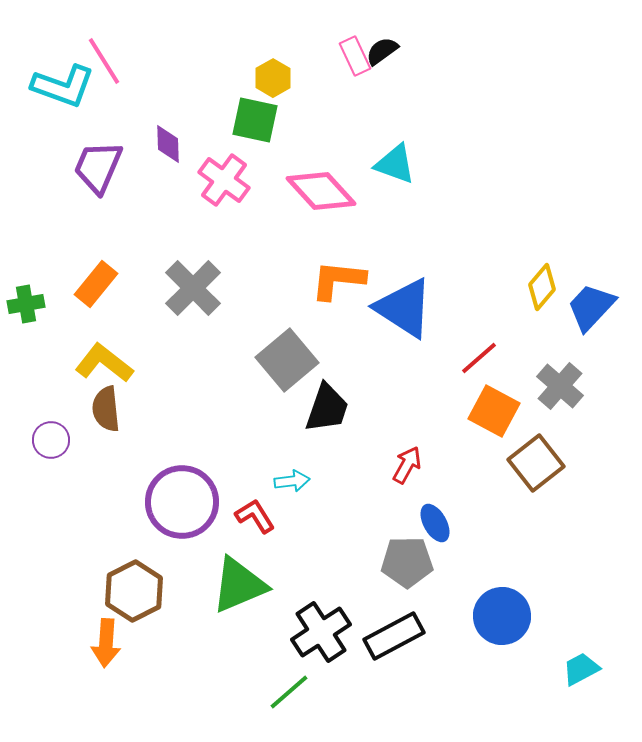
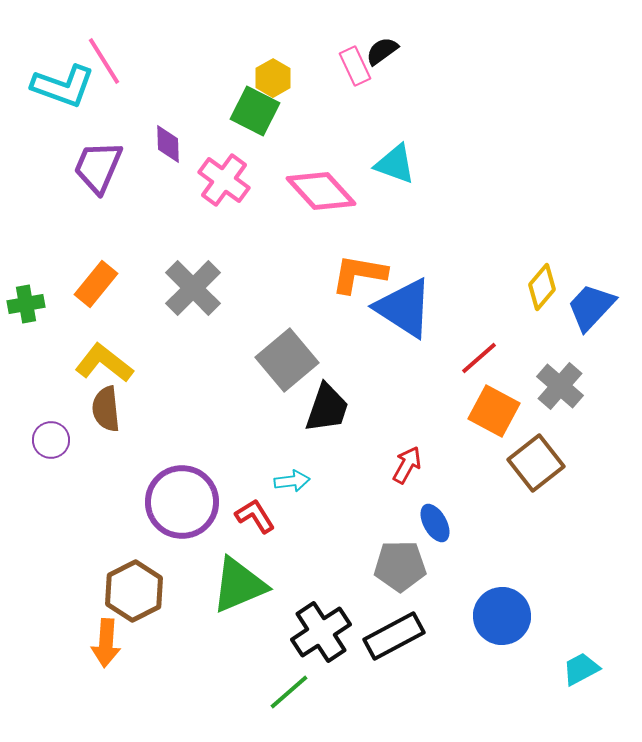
pink rectangle at (355, 56): moved 10 px down
green square at (255, 120): moved 9 px up; rotated 15 degrees clockwise
orange L-shape at (338, 280): moved 21 px right, 6 px up; rotated 4 degrees clockwise
gray pentagon at (407, 562): moved 7 px left, 4 px down
